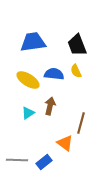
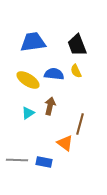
brown line: moved 1 px left, 1 px down
blue rectangle: rotated 49 degrees clockwise
